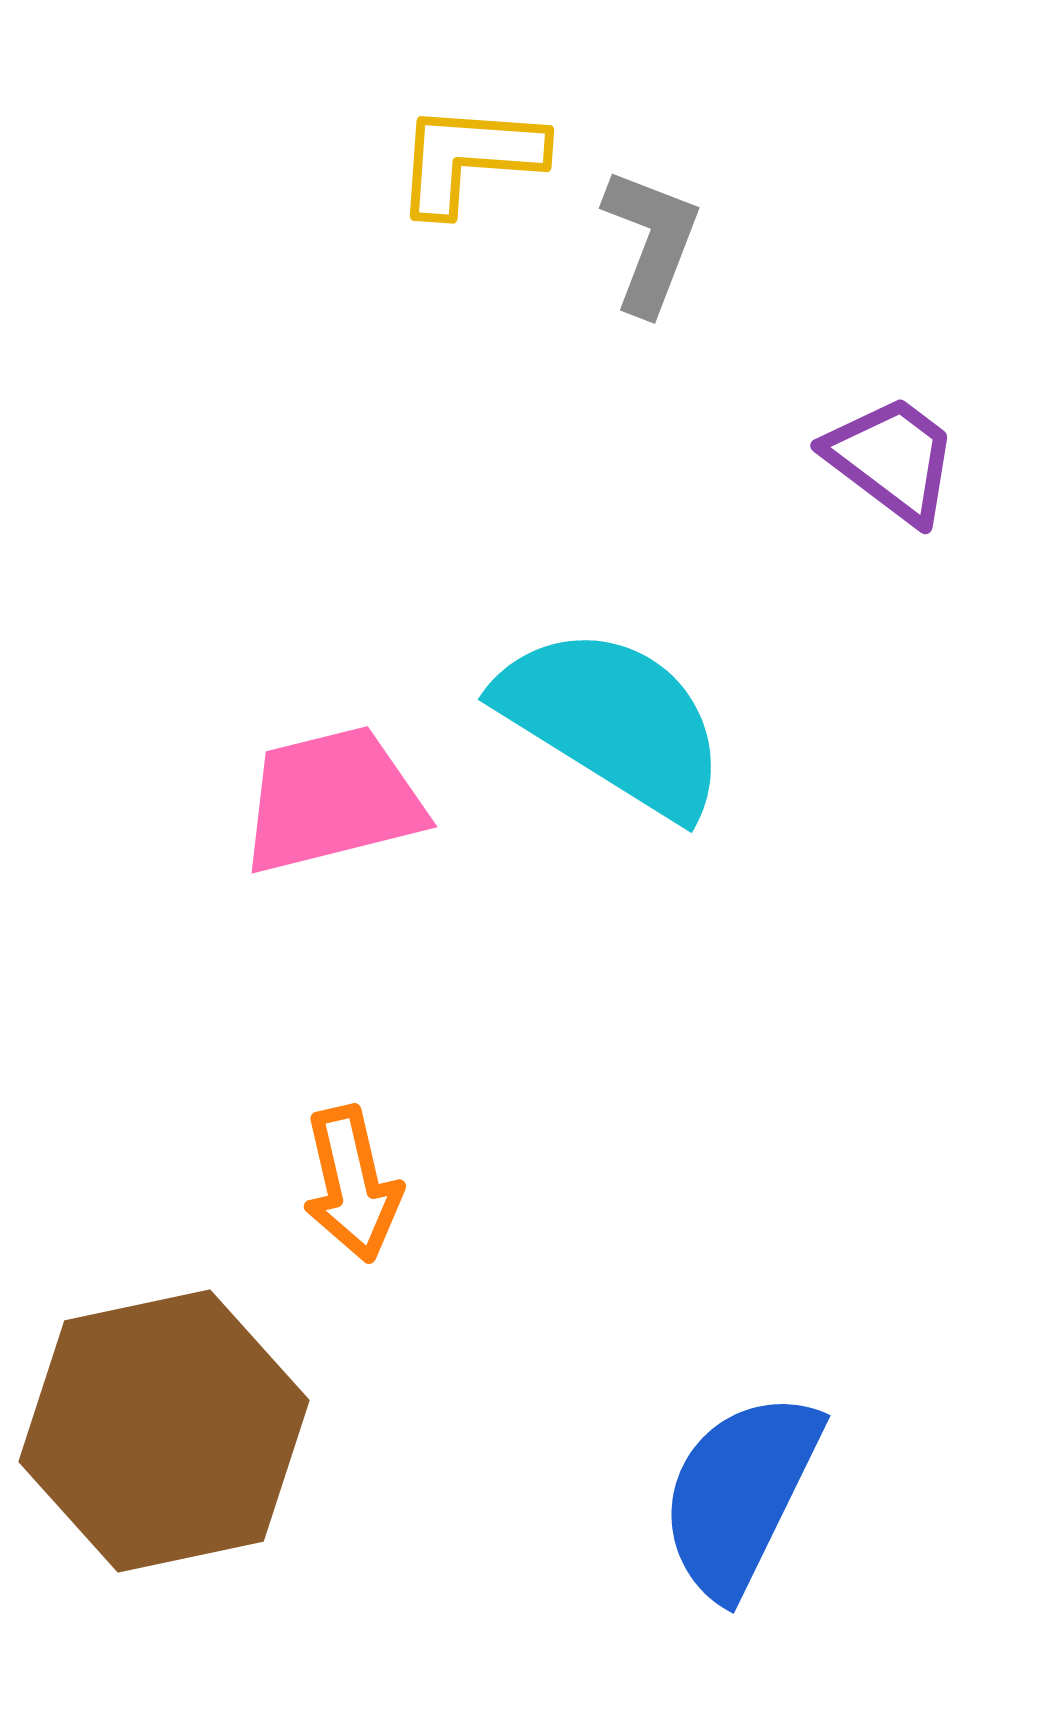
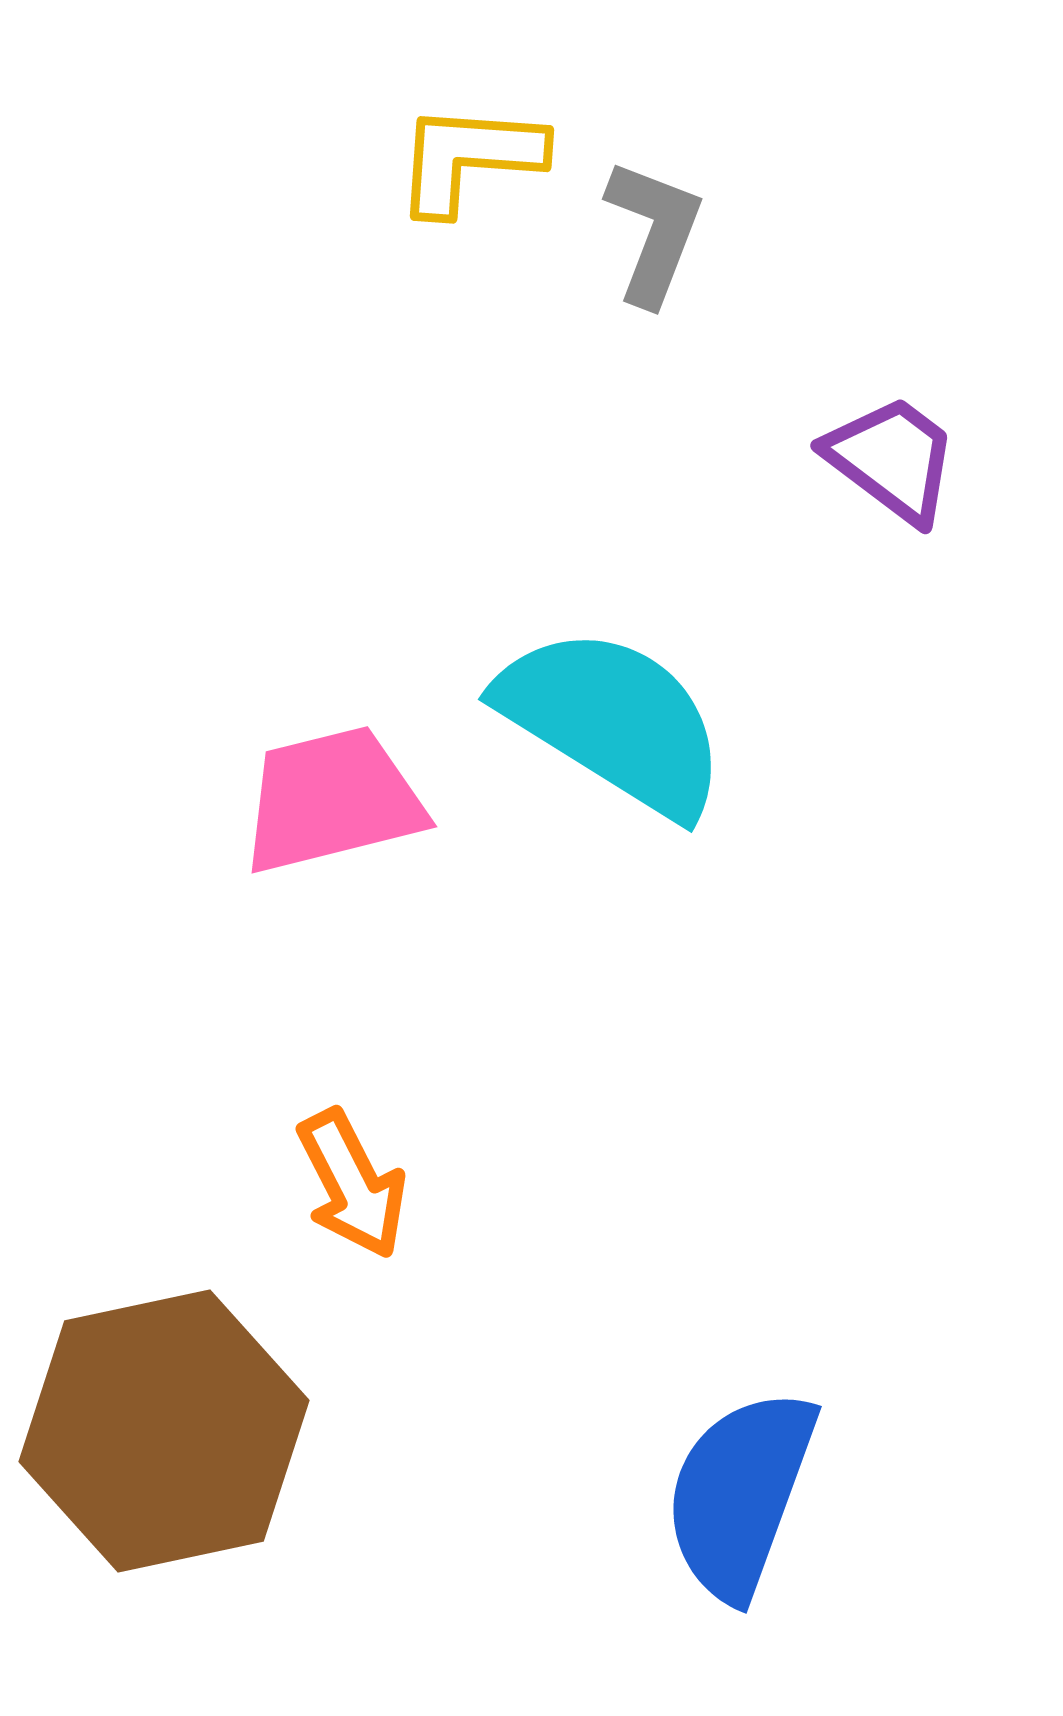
gray L-shape: moved 3 px right, 9 px up
orange arrow: rotated 14 degrees counterclockwise
blue semicircle: rotated 6 degrees counterclockwise
